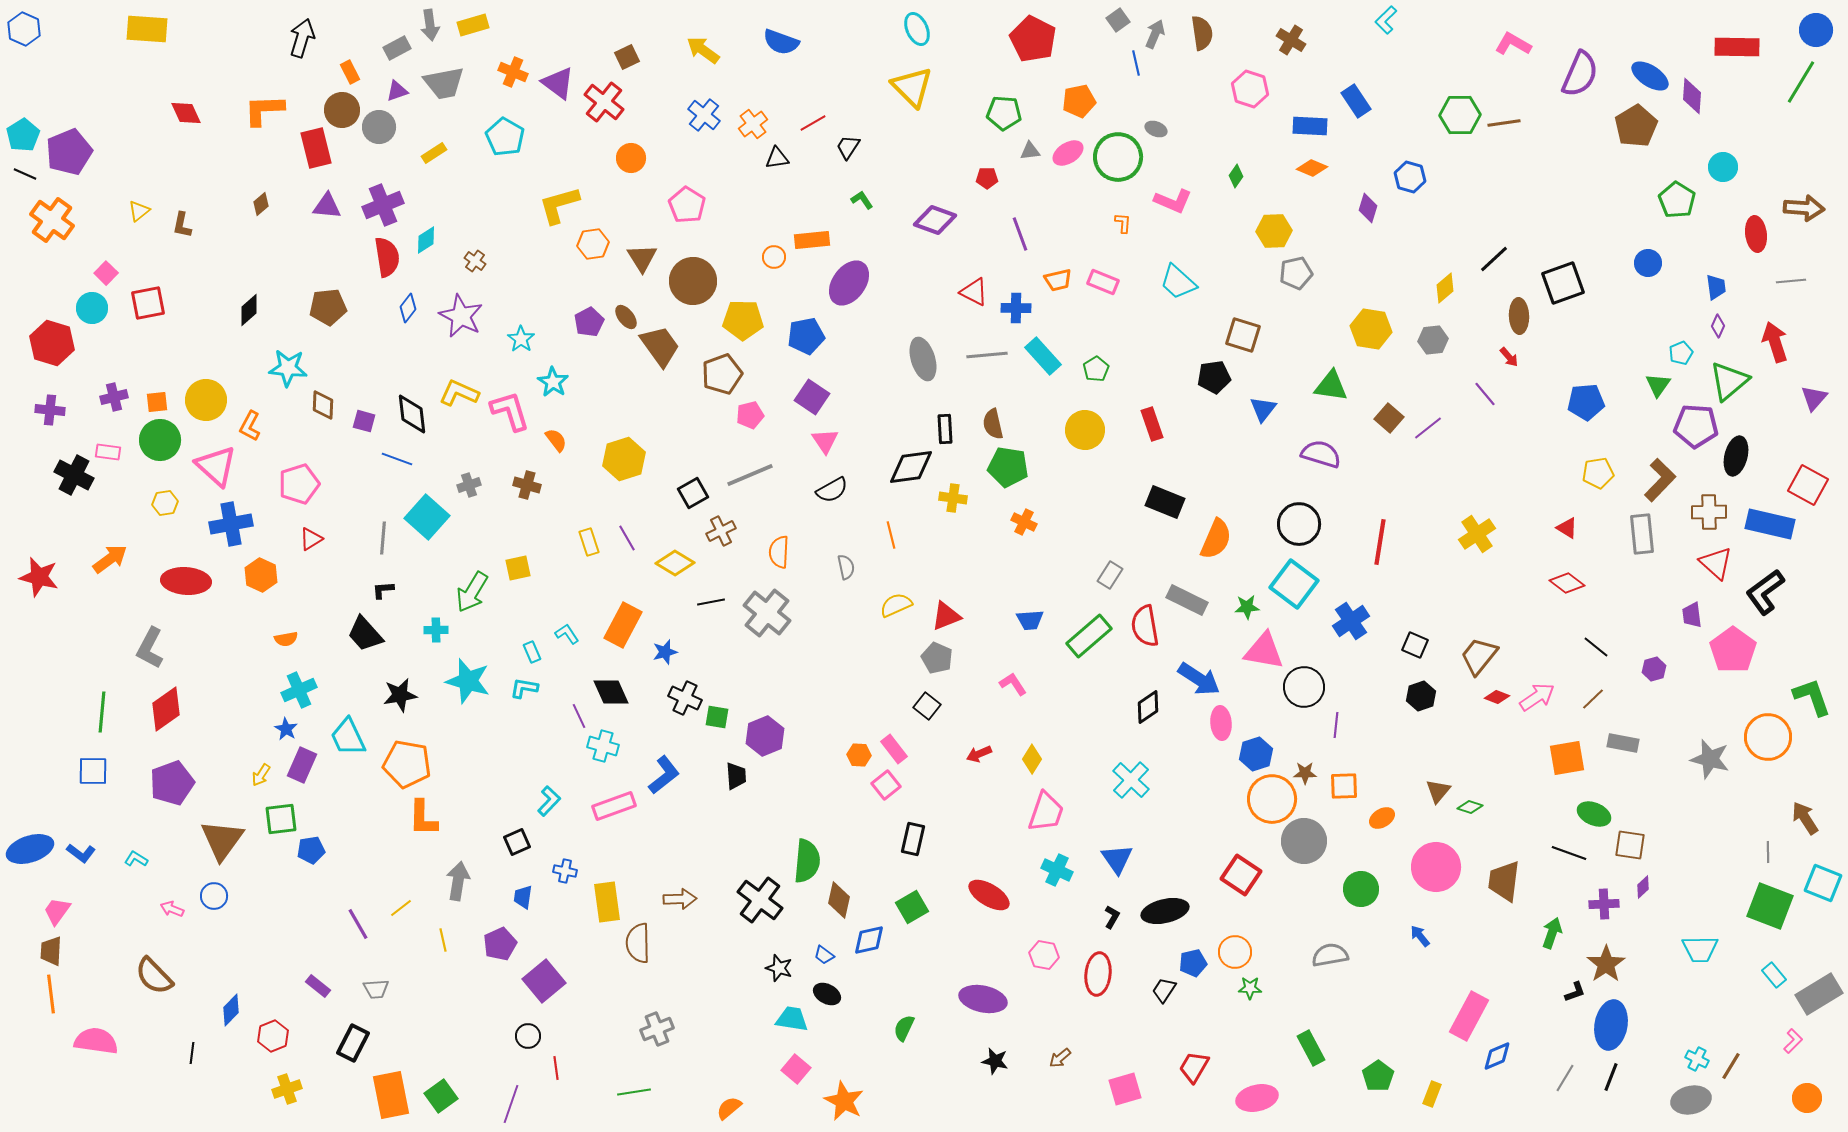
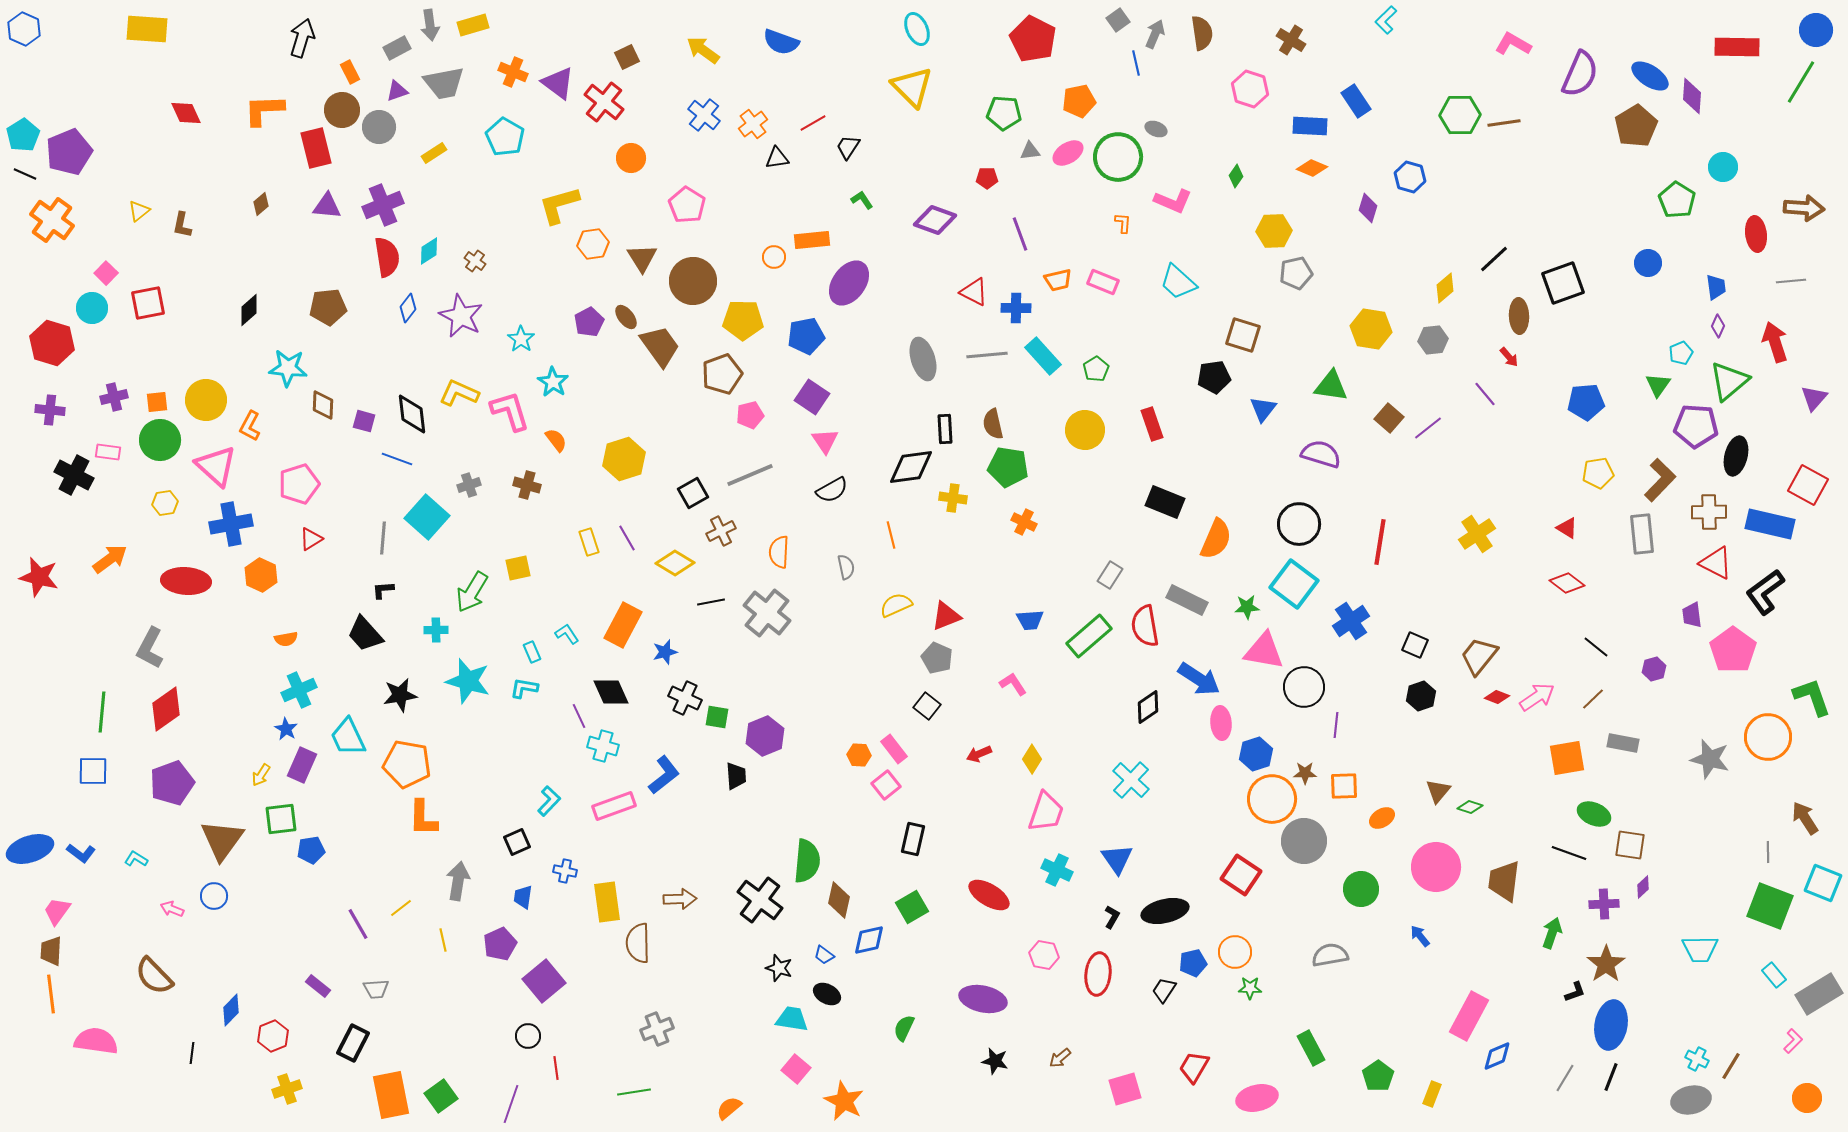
cyan diamond at (426, 240): moved 3 px right, 11 px down
red triangle at (1716, 563): rotated 15 degrees counterclockwise
